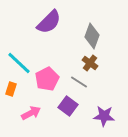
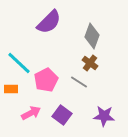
pink pentagon: moved 1 px left, 1 px down
orange rectangle: rotated 72 degrees clockwise
purple square: moved 6 px left, 9 px down
